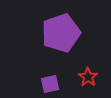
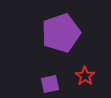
red star: moved 3 px left, 1 px up
